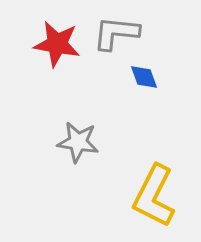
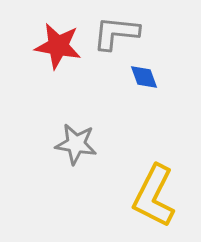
red star: moved 1 px right, 2 px down
gray star: moved 2 px left, 2 px down
